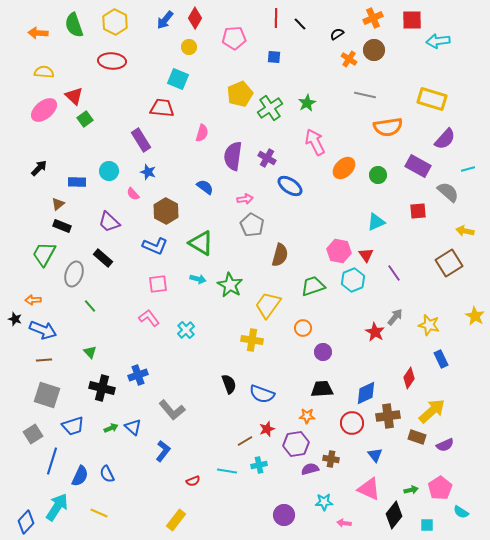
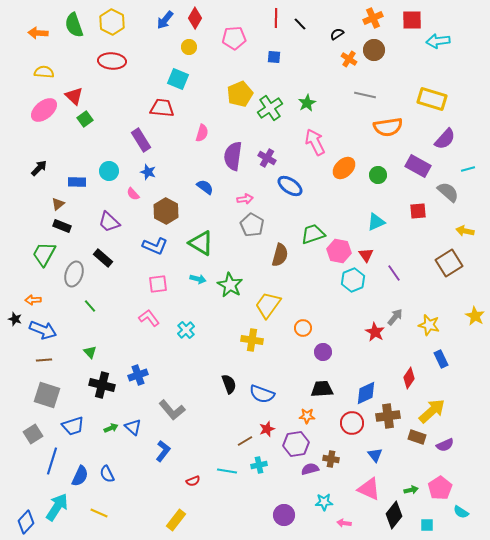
yellow hexagon at (115, 22): moved 3 px left
green trapezoid at (313, 286): moved 52 px up
black cross at (102, 388): moved 3 px up
